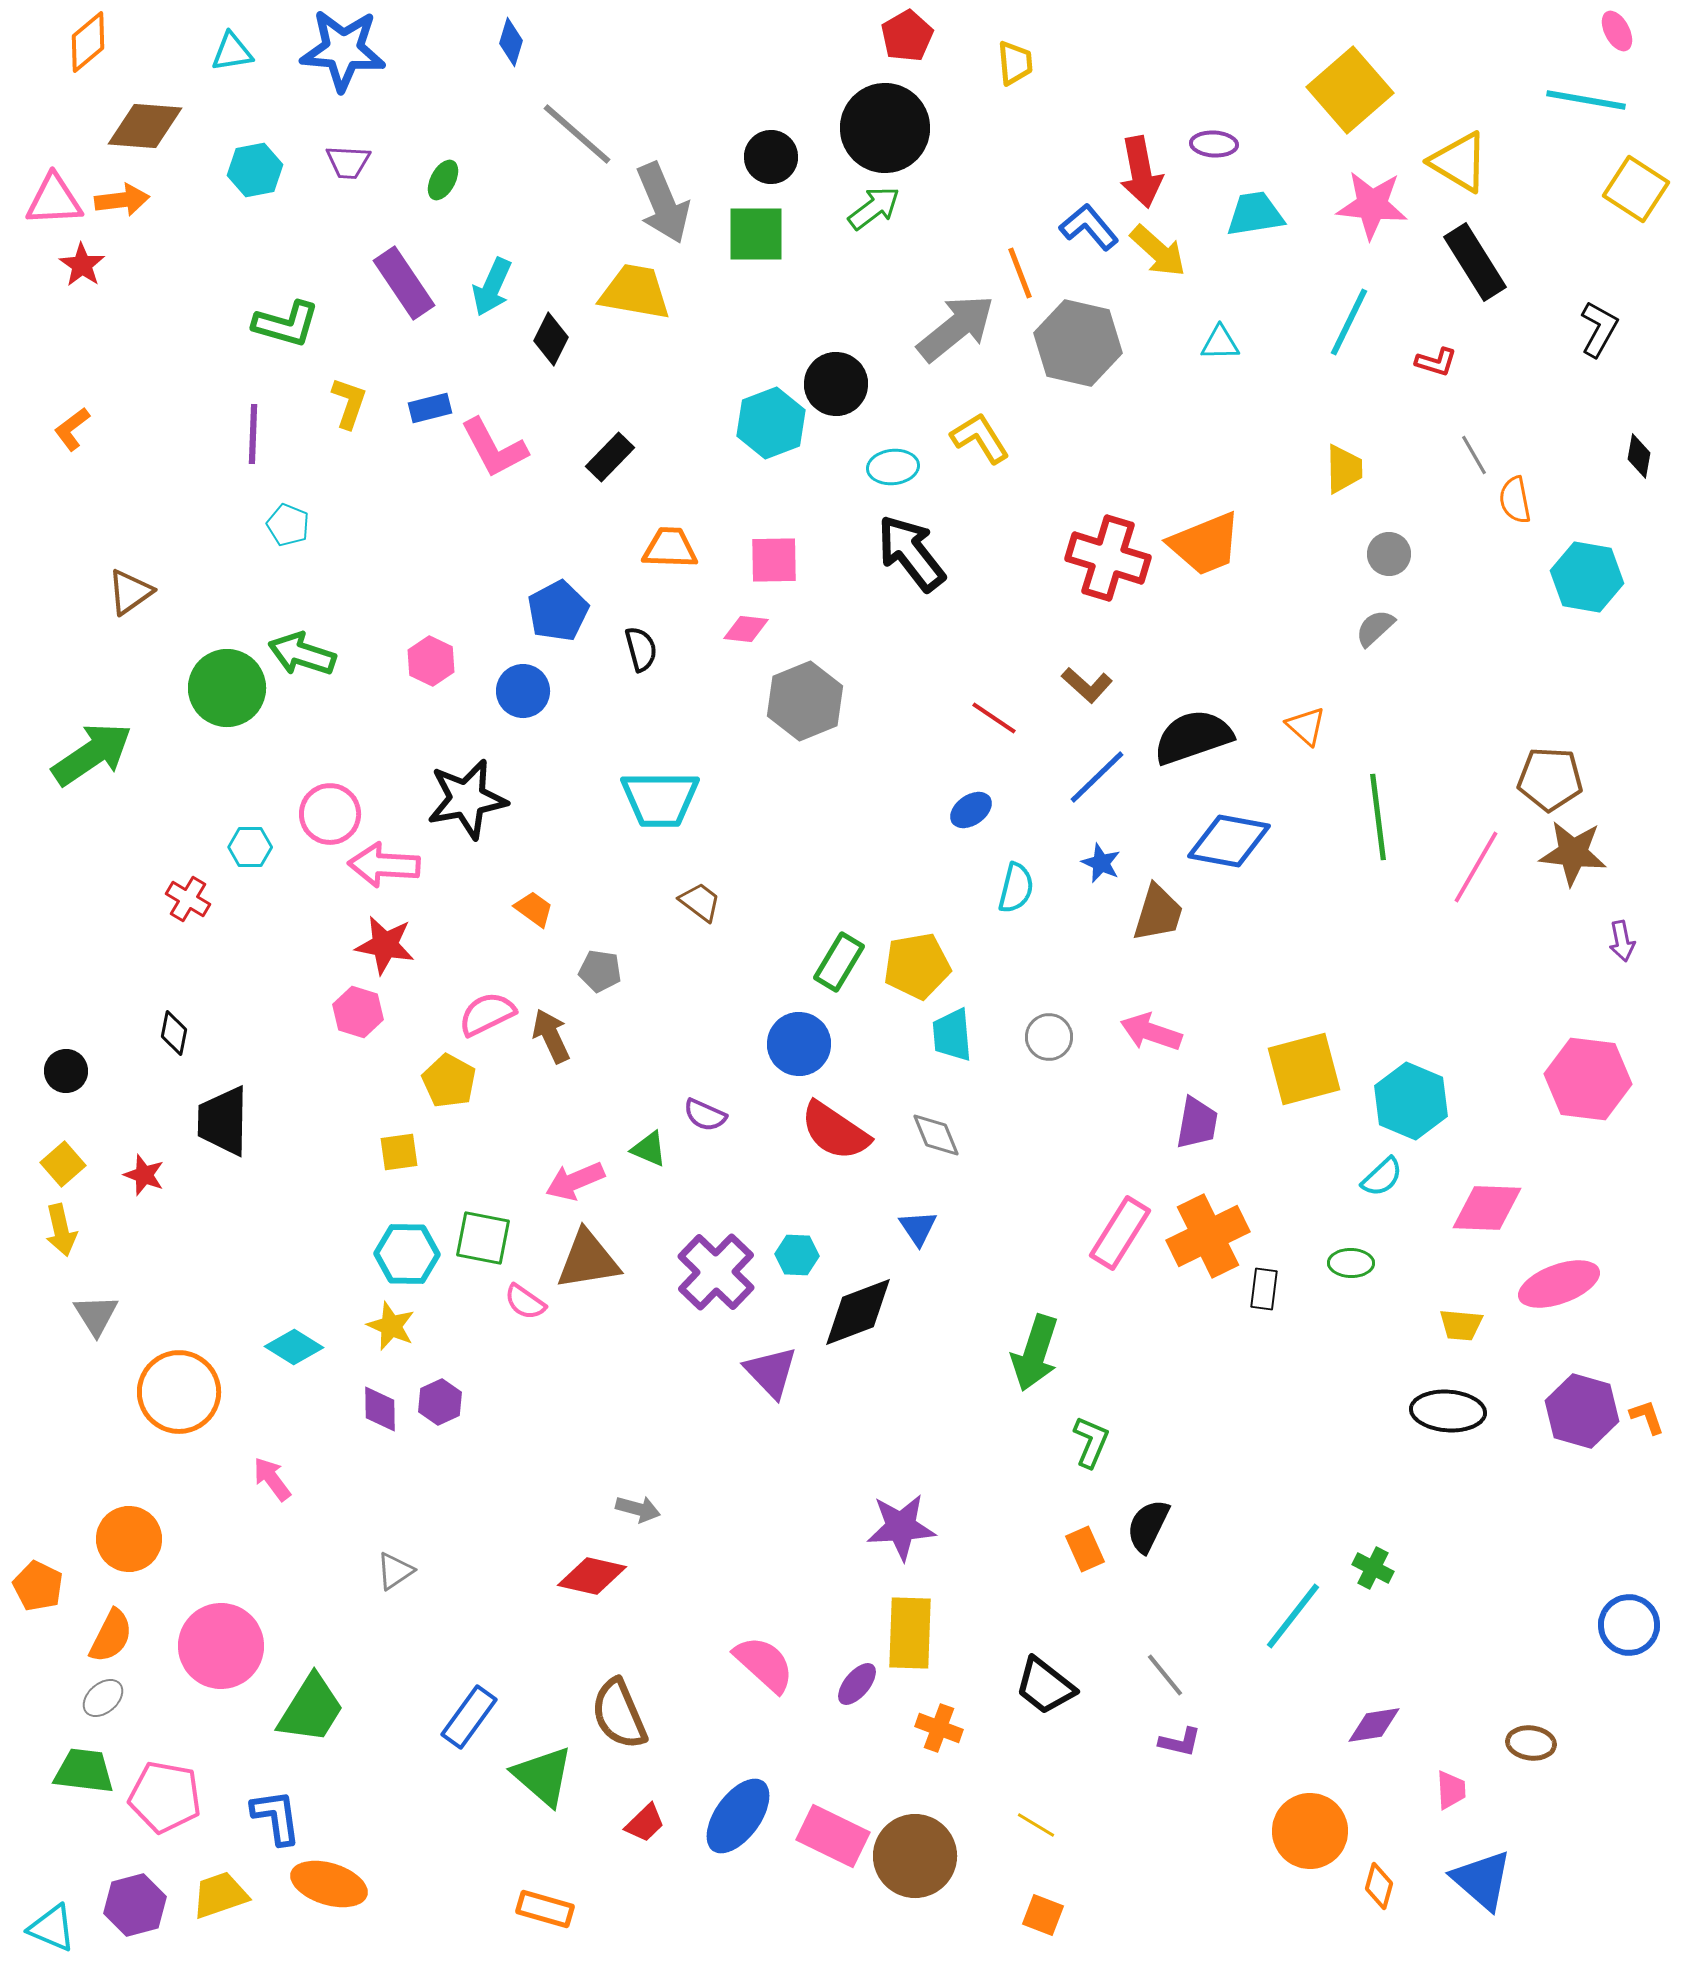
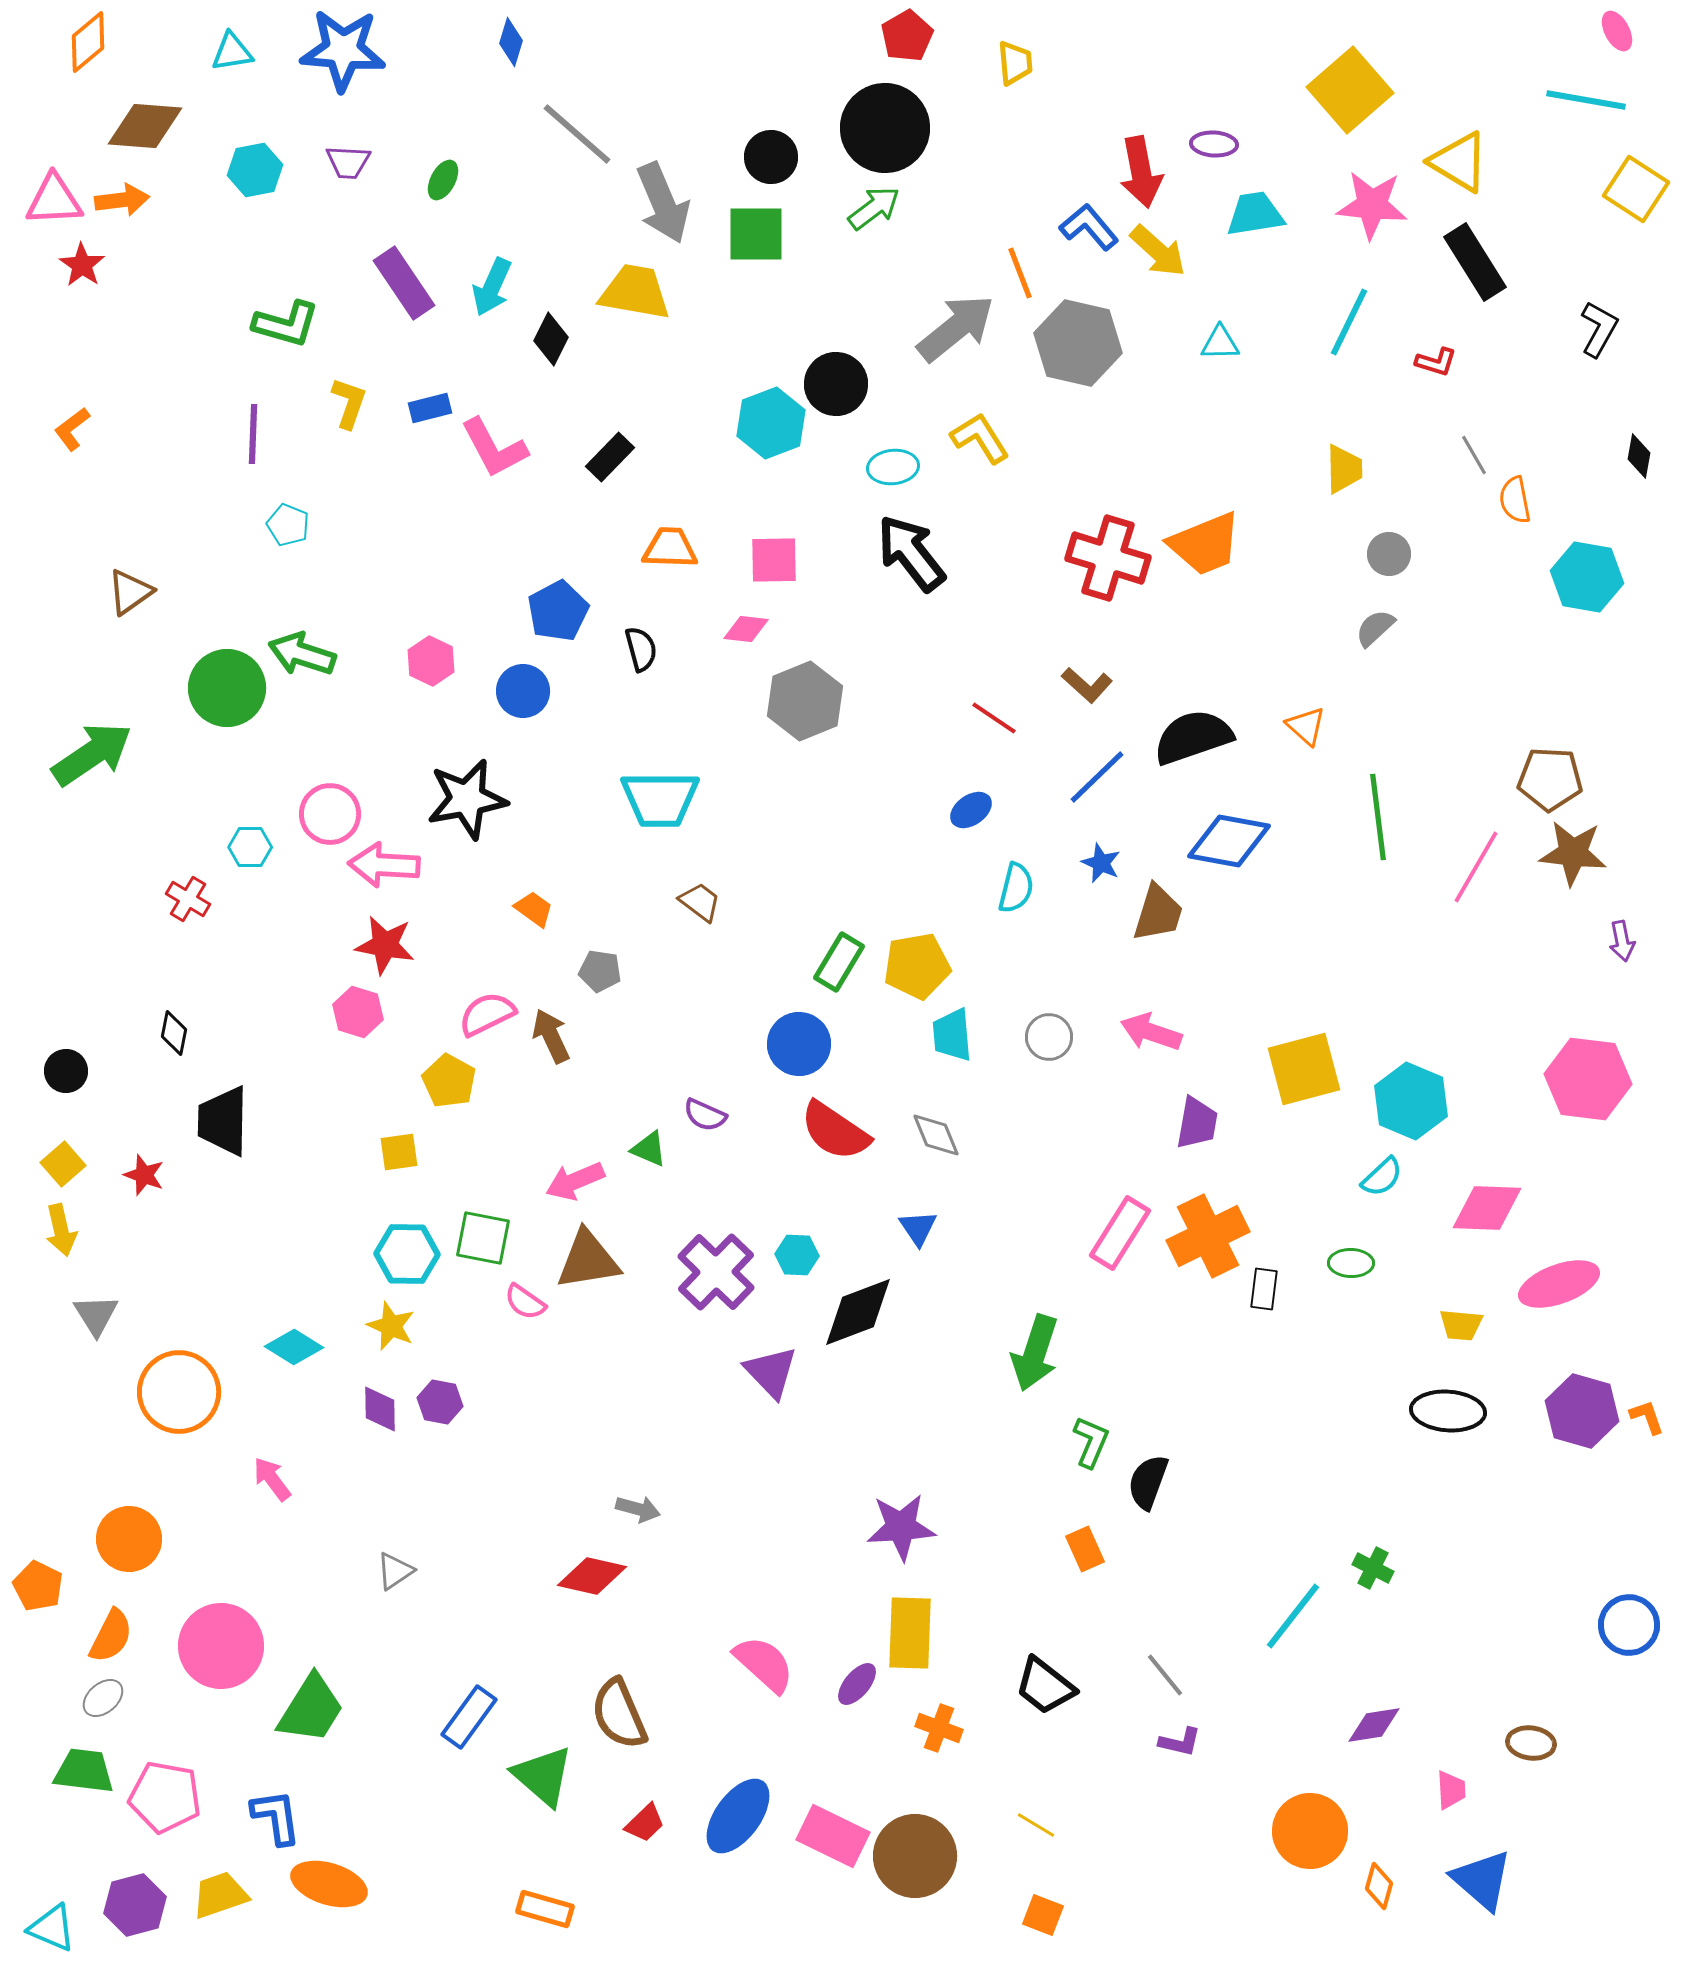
purple hexagon at (440, 1402): rotated 24 degrees counterclockwise
black semicircle at (1148, 1526): moved 44 px up; rotated 6 degrees counterclockwise
